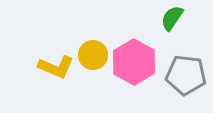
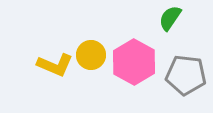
green semicircle: moved 2 px left
yellow circle: moved 2 px left
yellow L-shape: moved 1 px left, 2 px up
